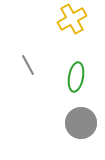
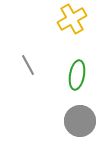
green ellipse: moved 1 px right, 2 px up
gray circle: moved 1 px left, 2 px up
